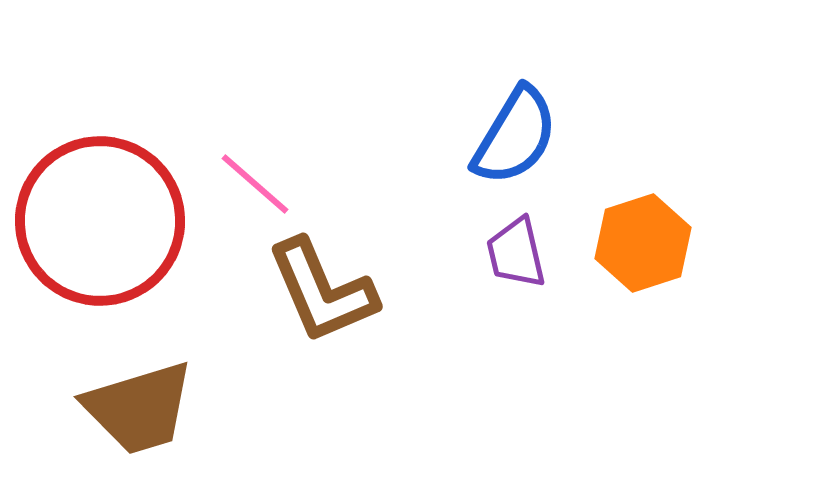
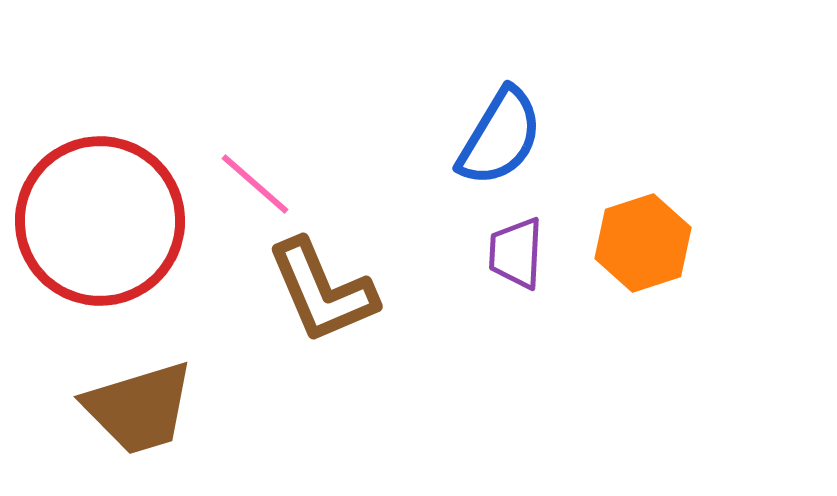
blue semicircle: moved 15 px left, 1 px down
purple trapezoid: rotated 16 degrees clockwise
